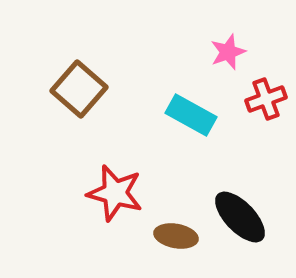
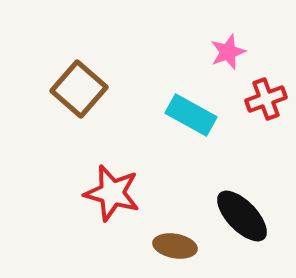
red star: moved 3 px left
black ellipse: moved 2 px right, 1 px up
brown ellipse: moved 1 px left, 10 px down
